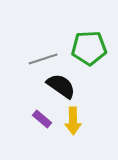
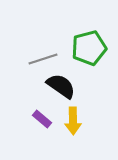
green pentagon: rotated 12 degrees counterclockwise
